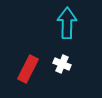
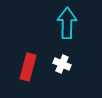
red rectangle: moved 2 px up; rotated 12 degrees counterclockwise
